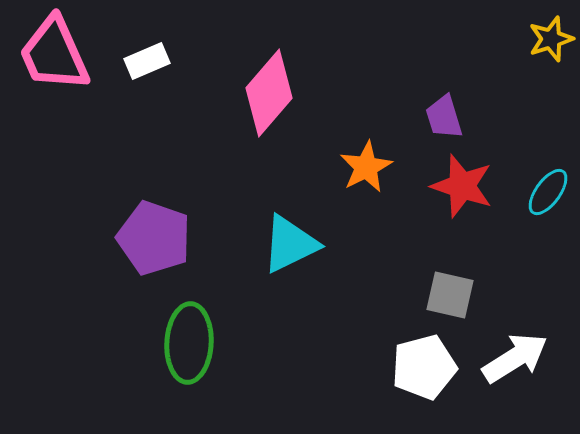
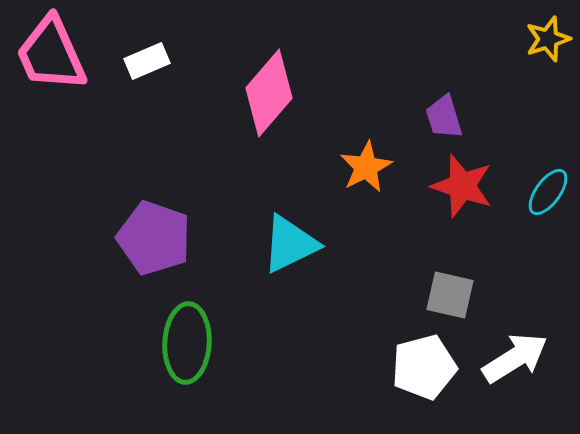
yellow star: moved 3 px left
pink trapezoid: moved 3 px left
green ellipse: moved 2 px left
